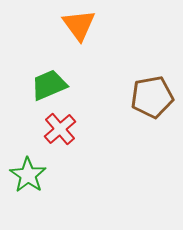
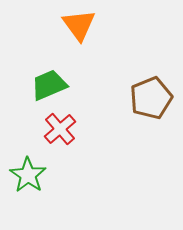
brown pentagon: moved 1 px left, 1 px down; rotated 12 degrees counterclockwise
